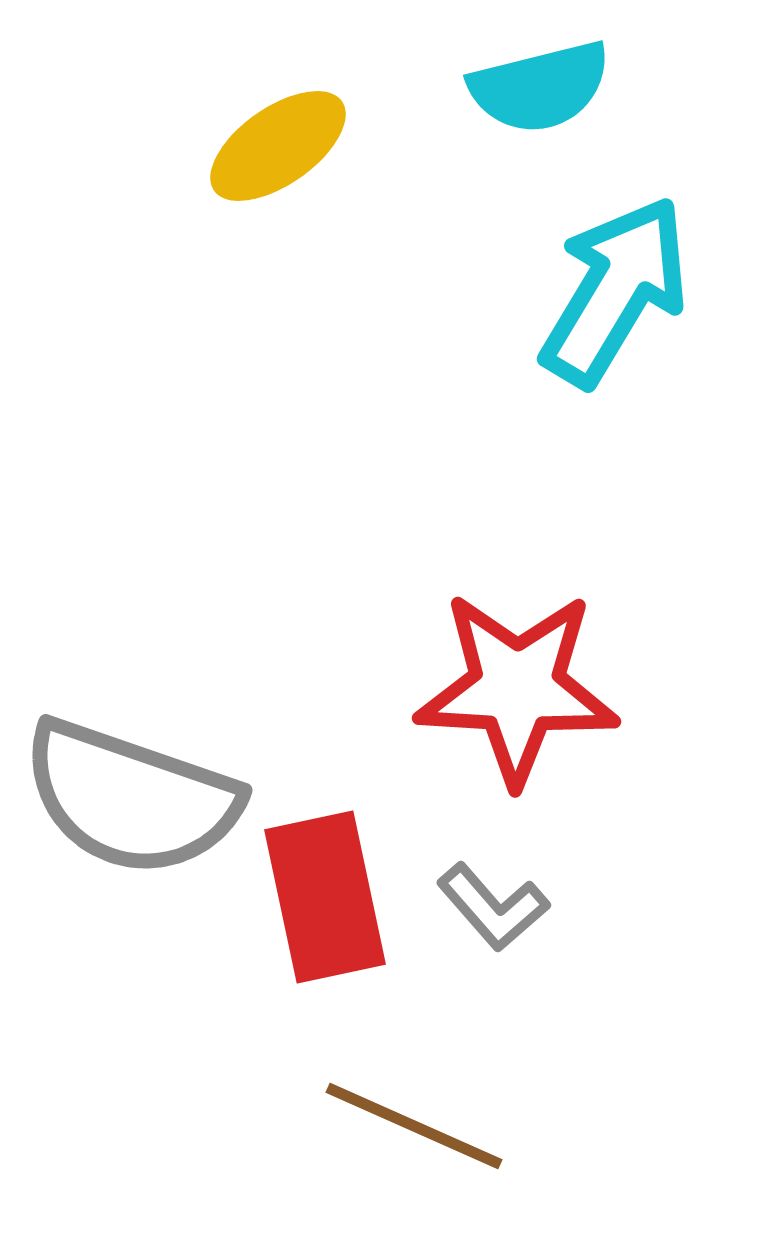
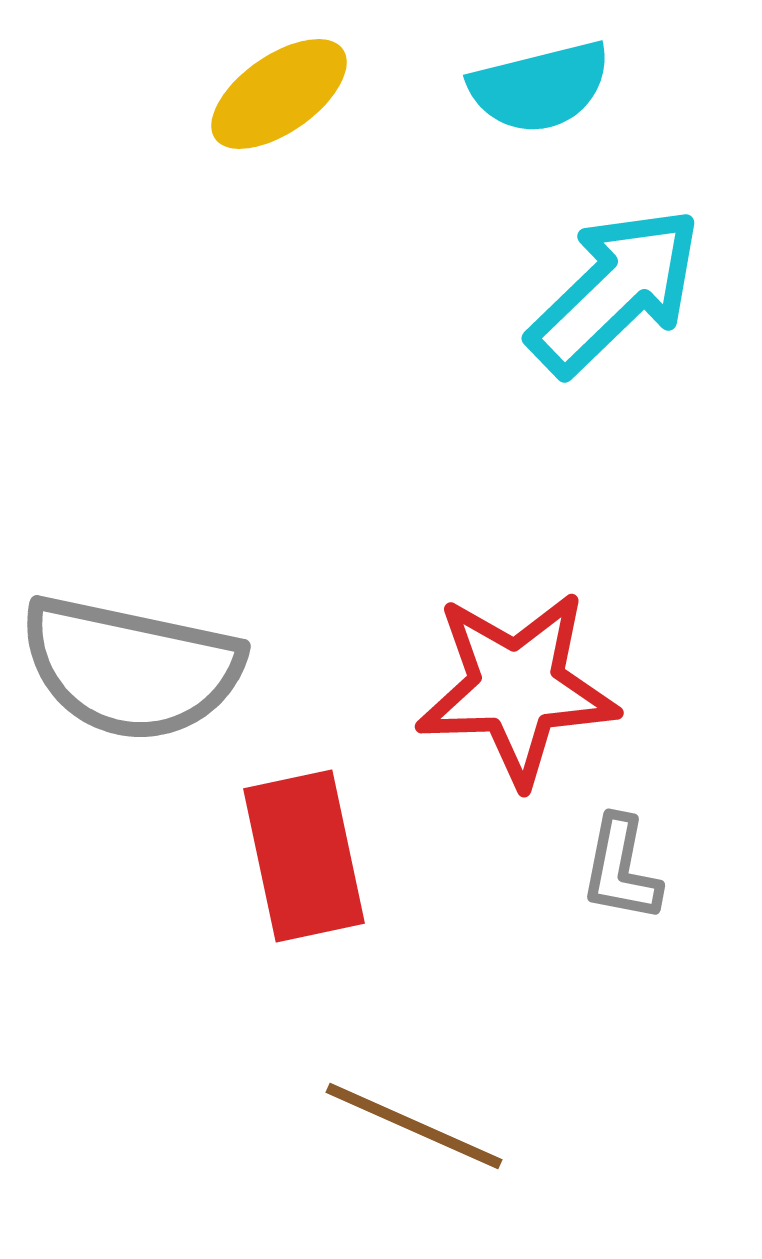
yellow ellipse: moved 1 px right, 52 px up
cyan arrow: rotated 15 degrees clockwise
red star: rotated 5 degrees counterclockwise
gray semicircle: moved 130 px up; rotated 7 degrees counterclockwise
red rectangle: moved 21 px left, 41 px up
gray L-shape: moved 128 px right, 38 px up; rotated 52 degrees clockwise
